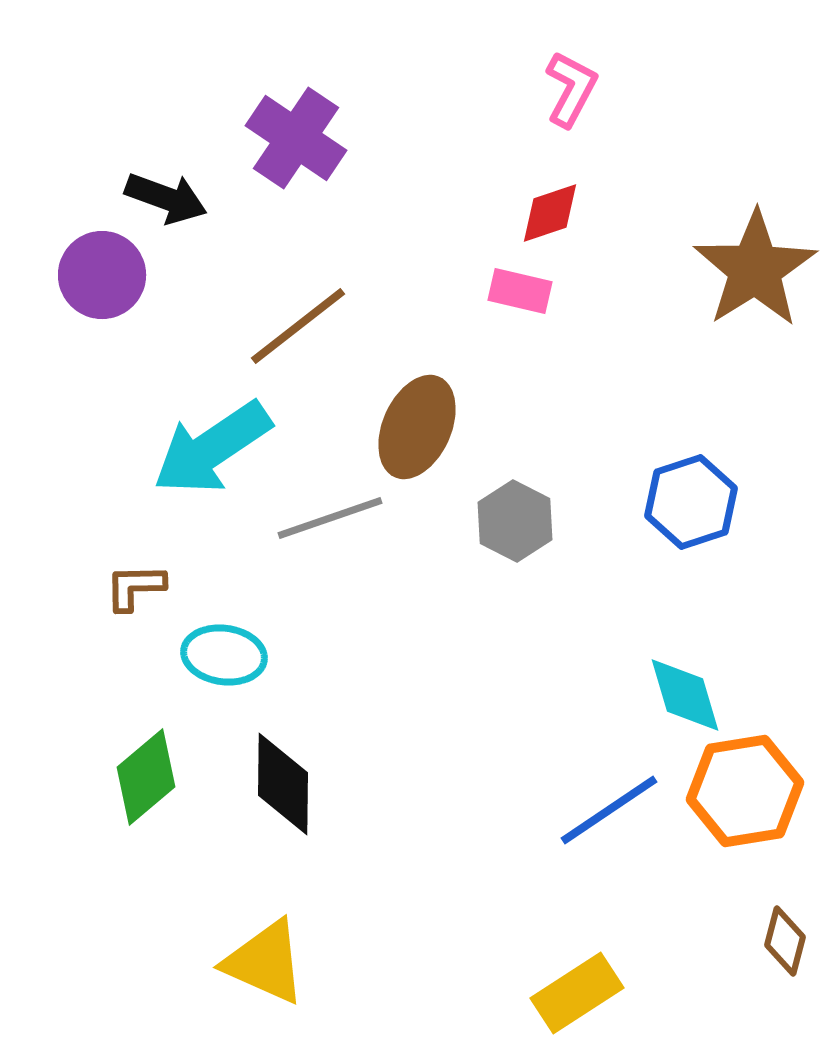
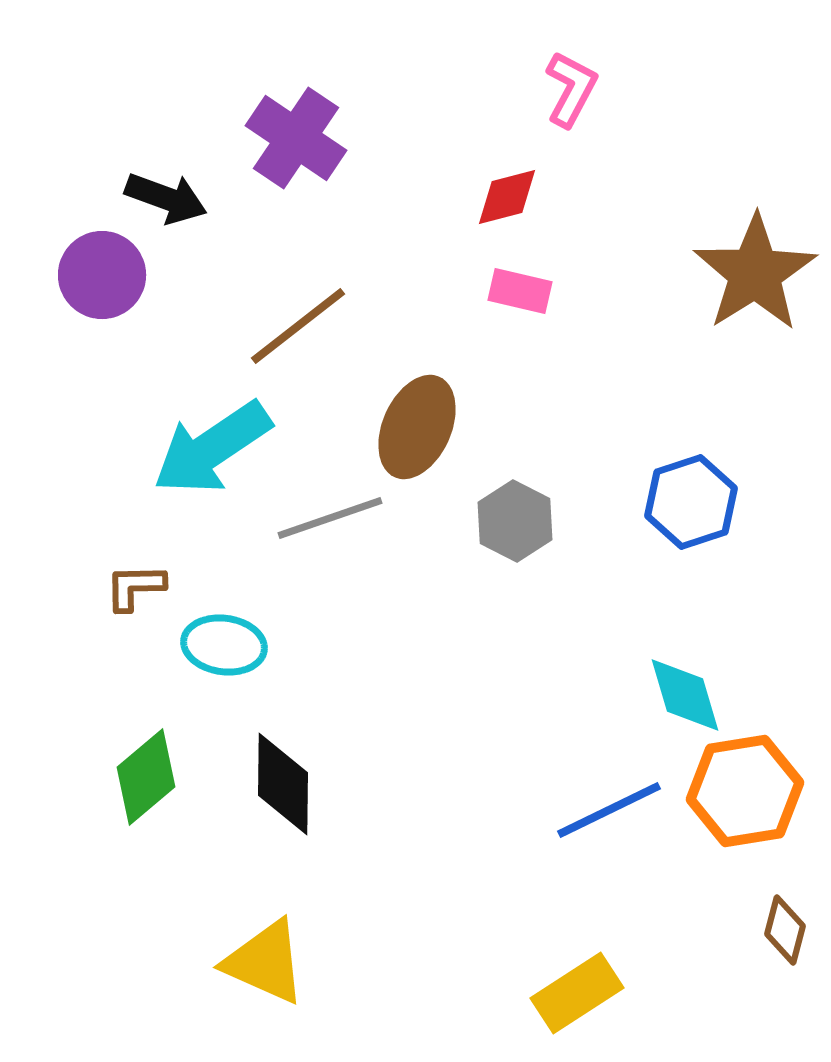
red diamond: moved 43 px left, 16 px up; rotated 4 degrees clockwise
brown star: moved 4 px down
cyan ellipse: moved 10 px up
blue line: rotated 8 degrees clockwise
brown diamond: moved 11 px up
